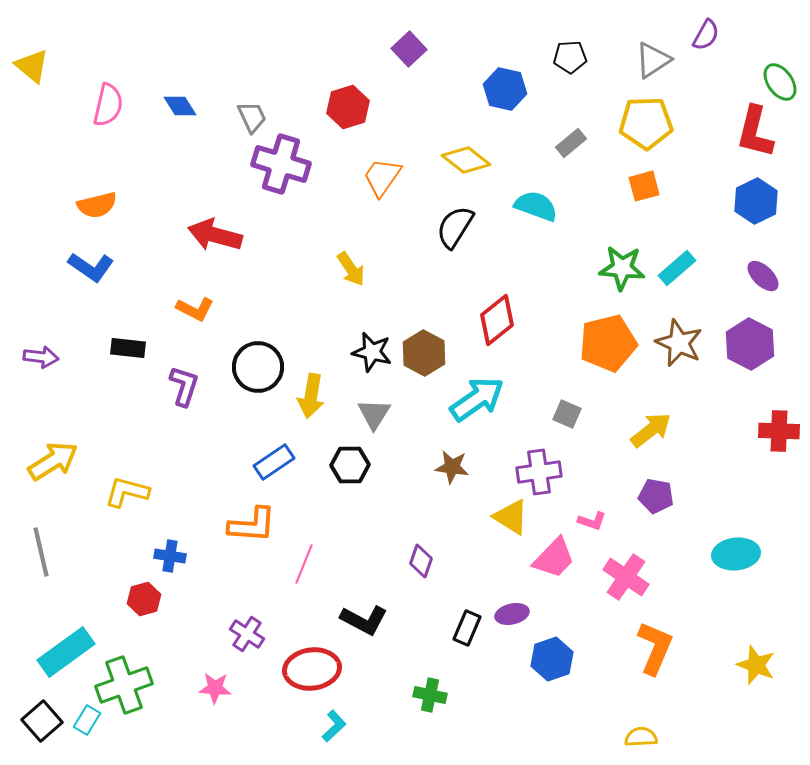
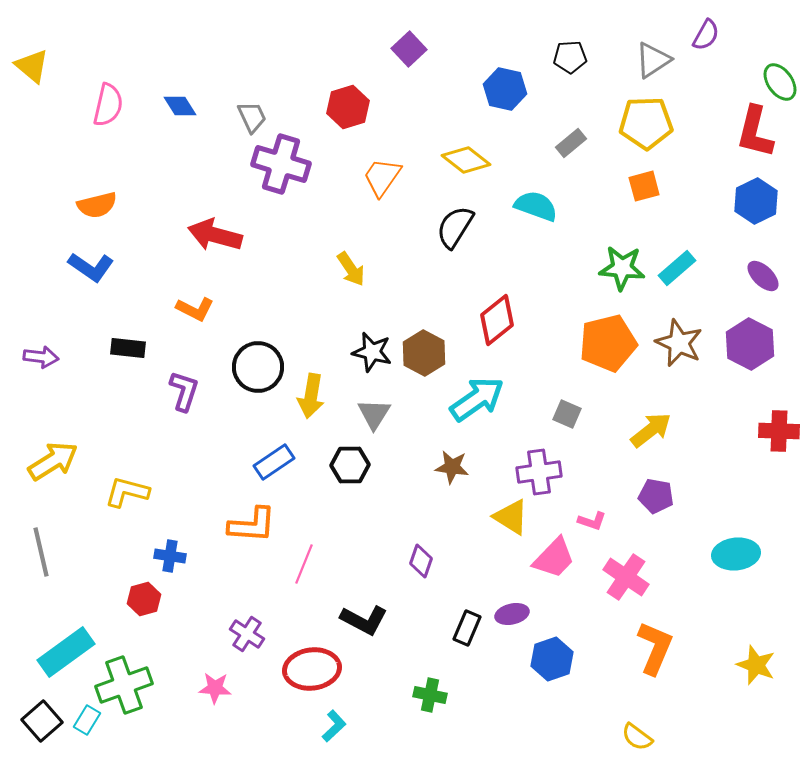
purple L-shape at (184, 386): moved 5 px down
yellow semicircle at (641, 737): moved 4 px left; rotated 140 degrees counterclockwise
